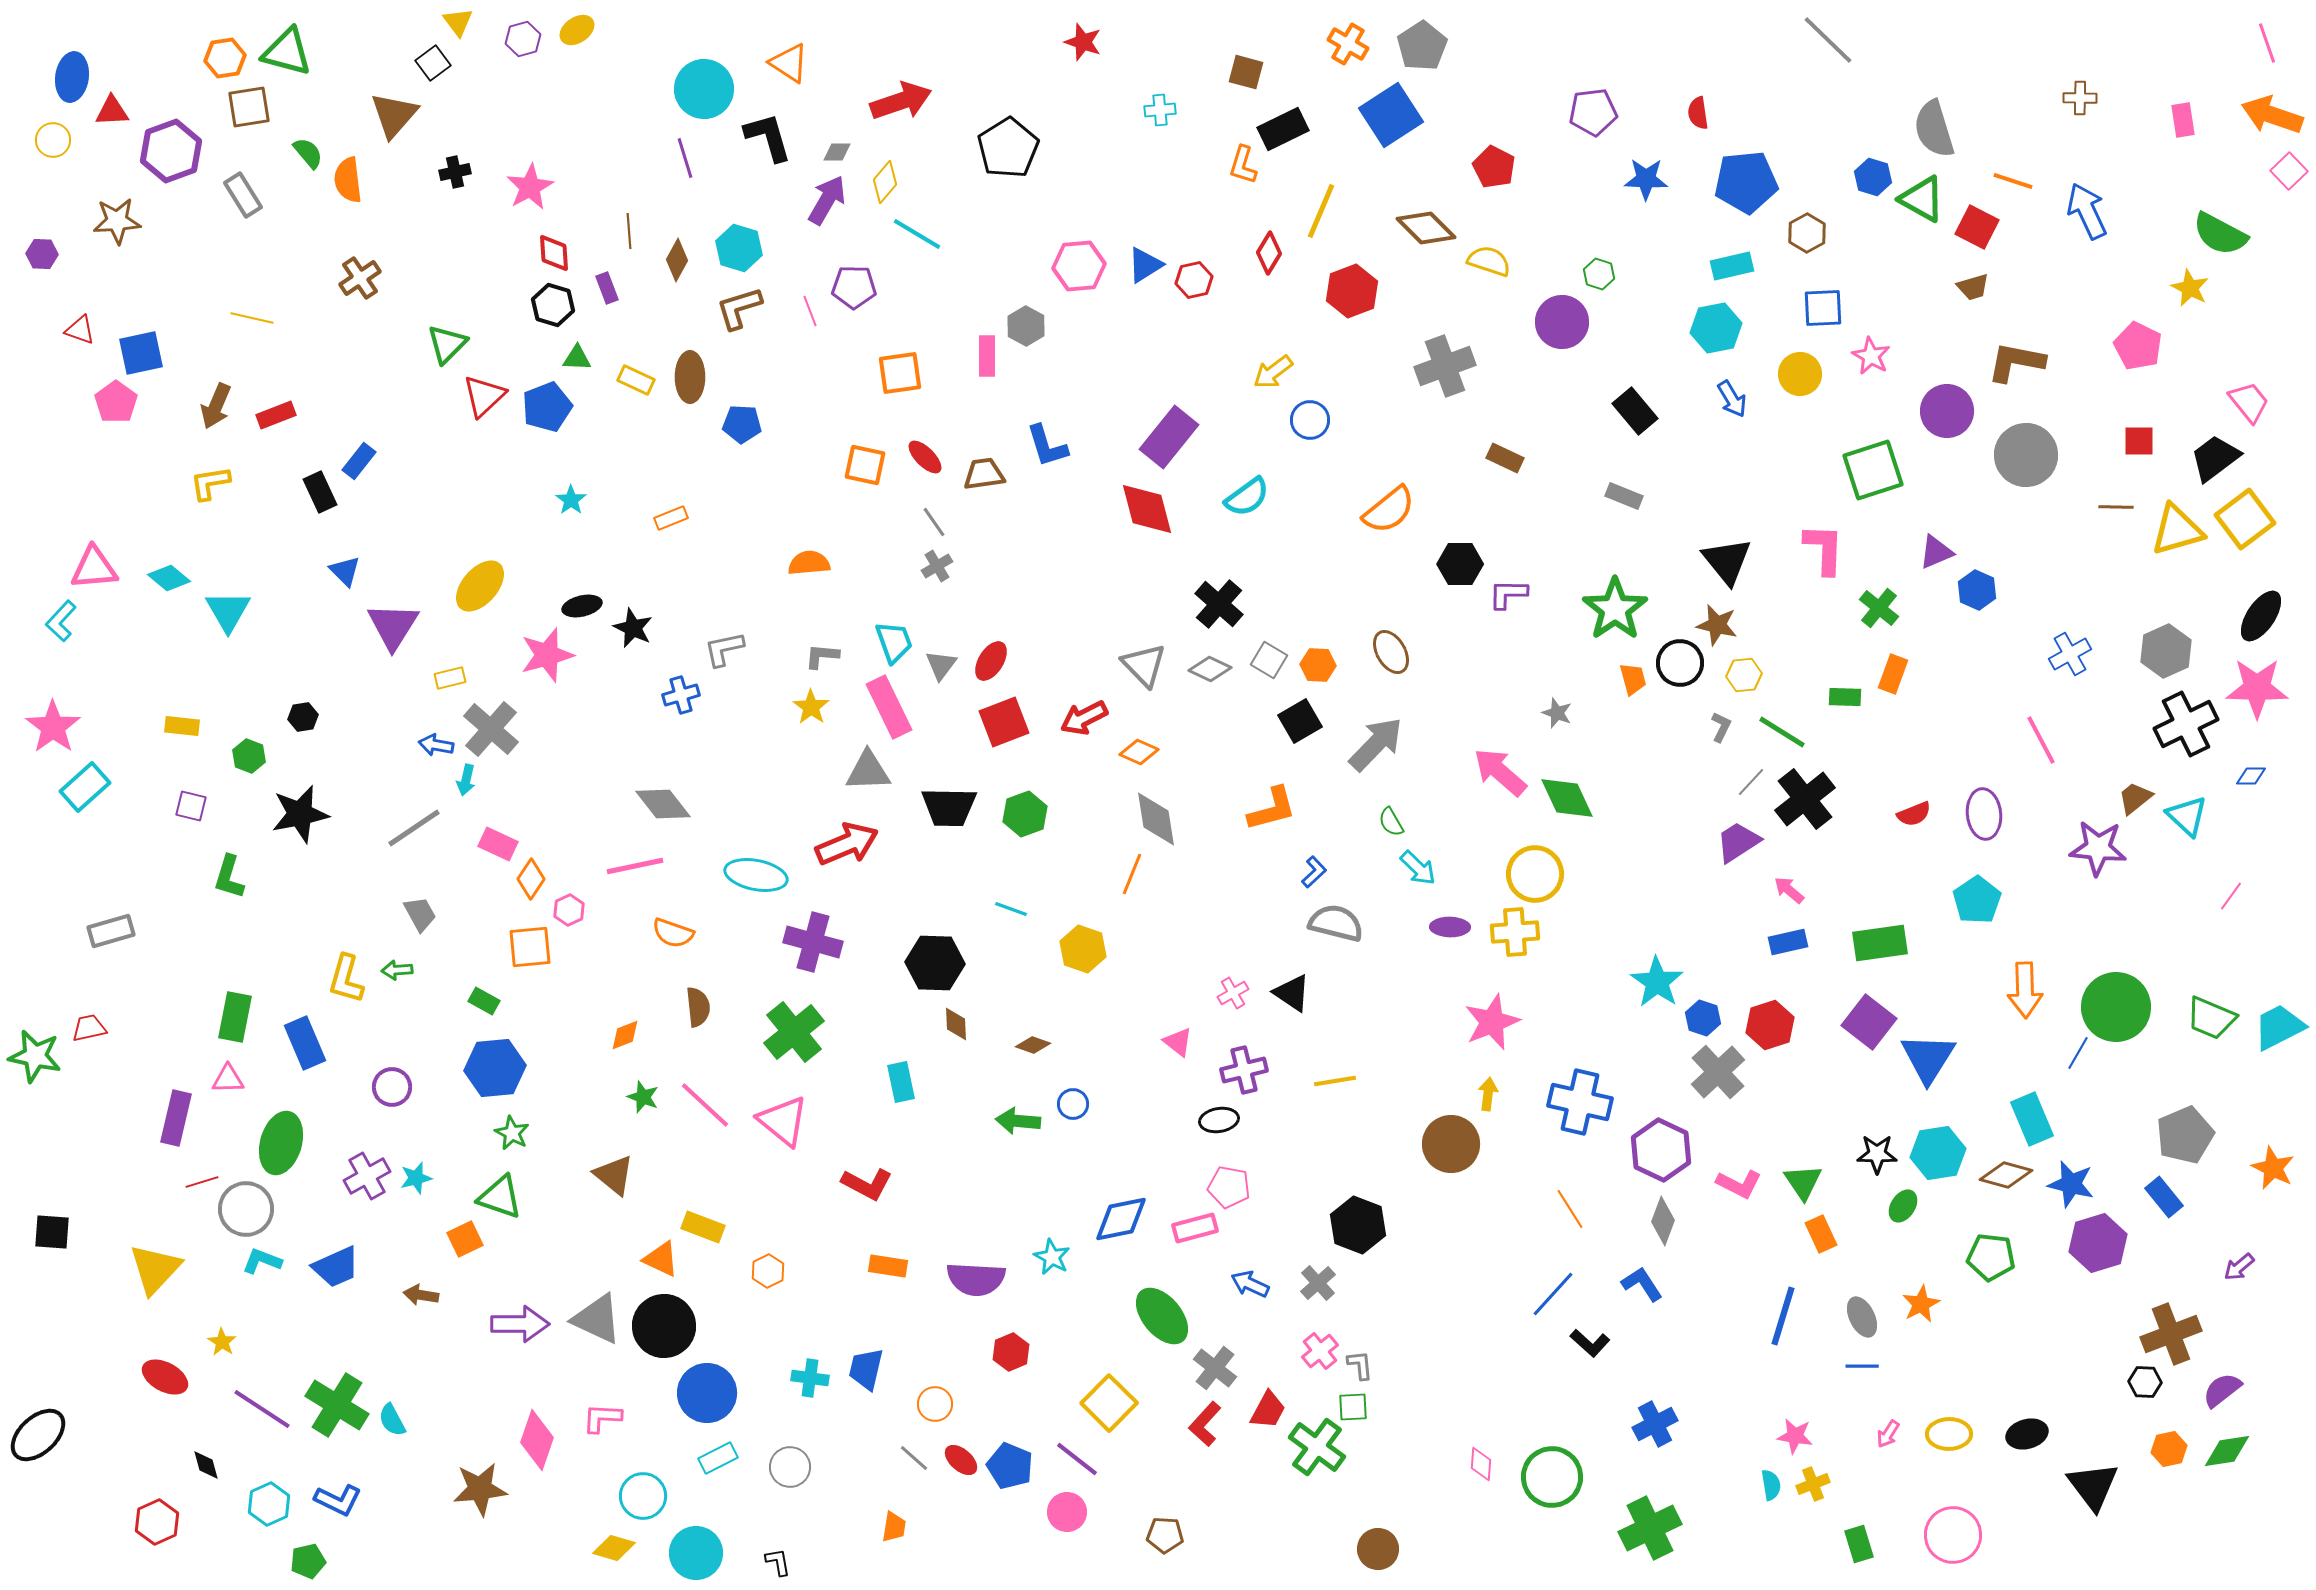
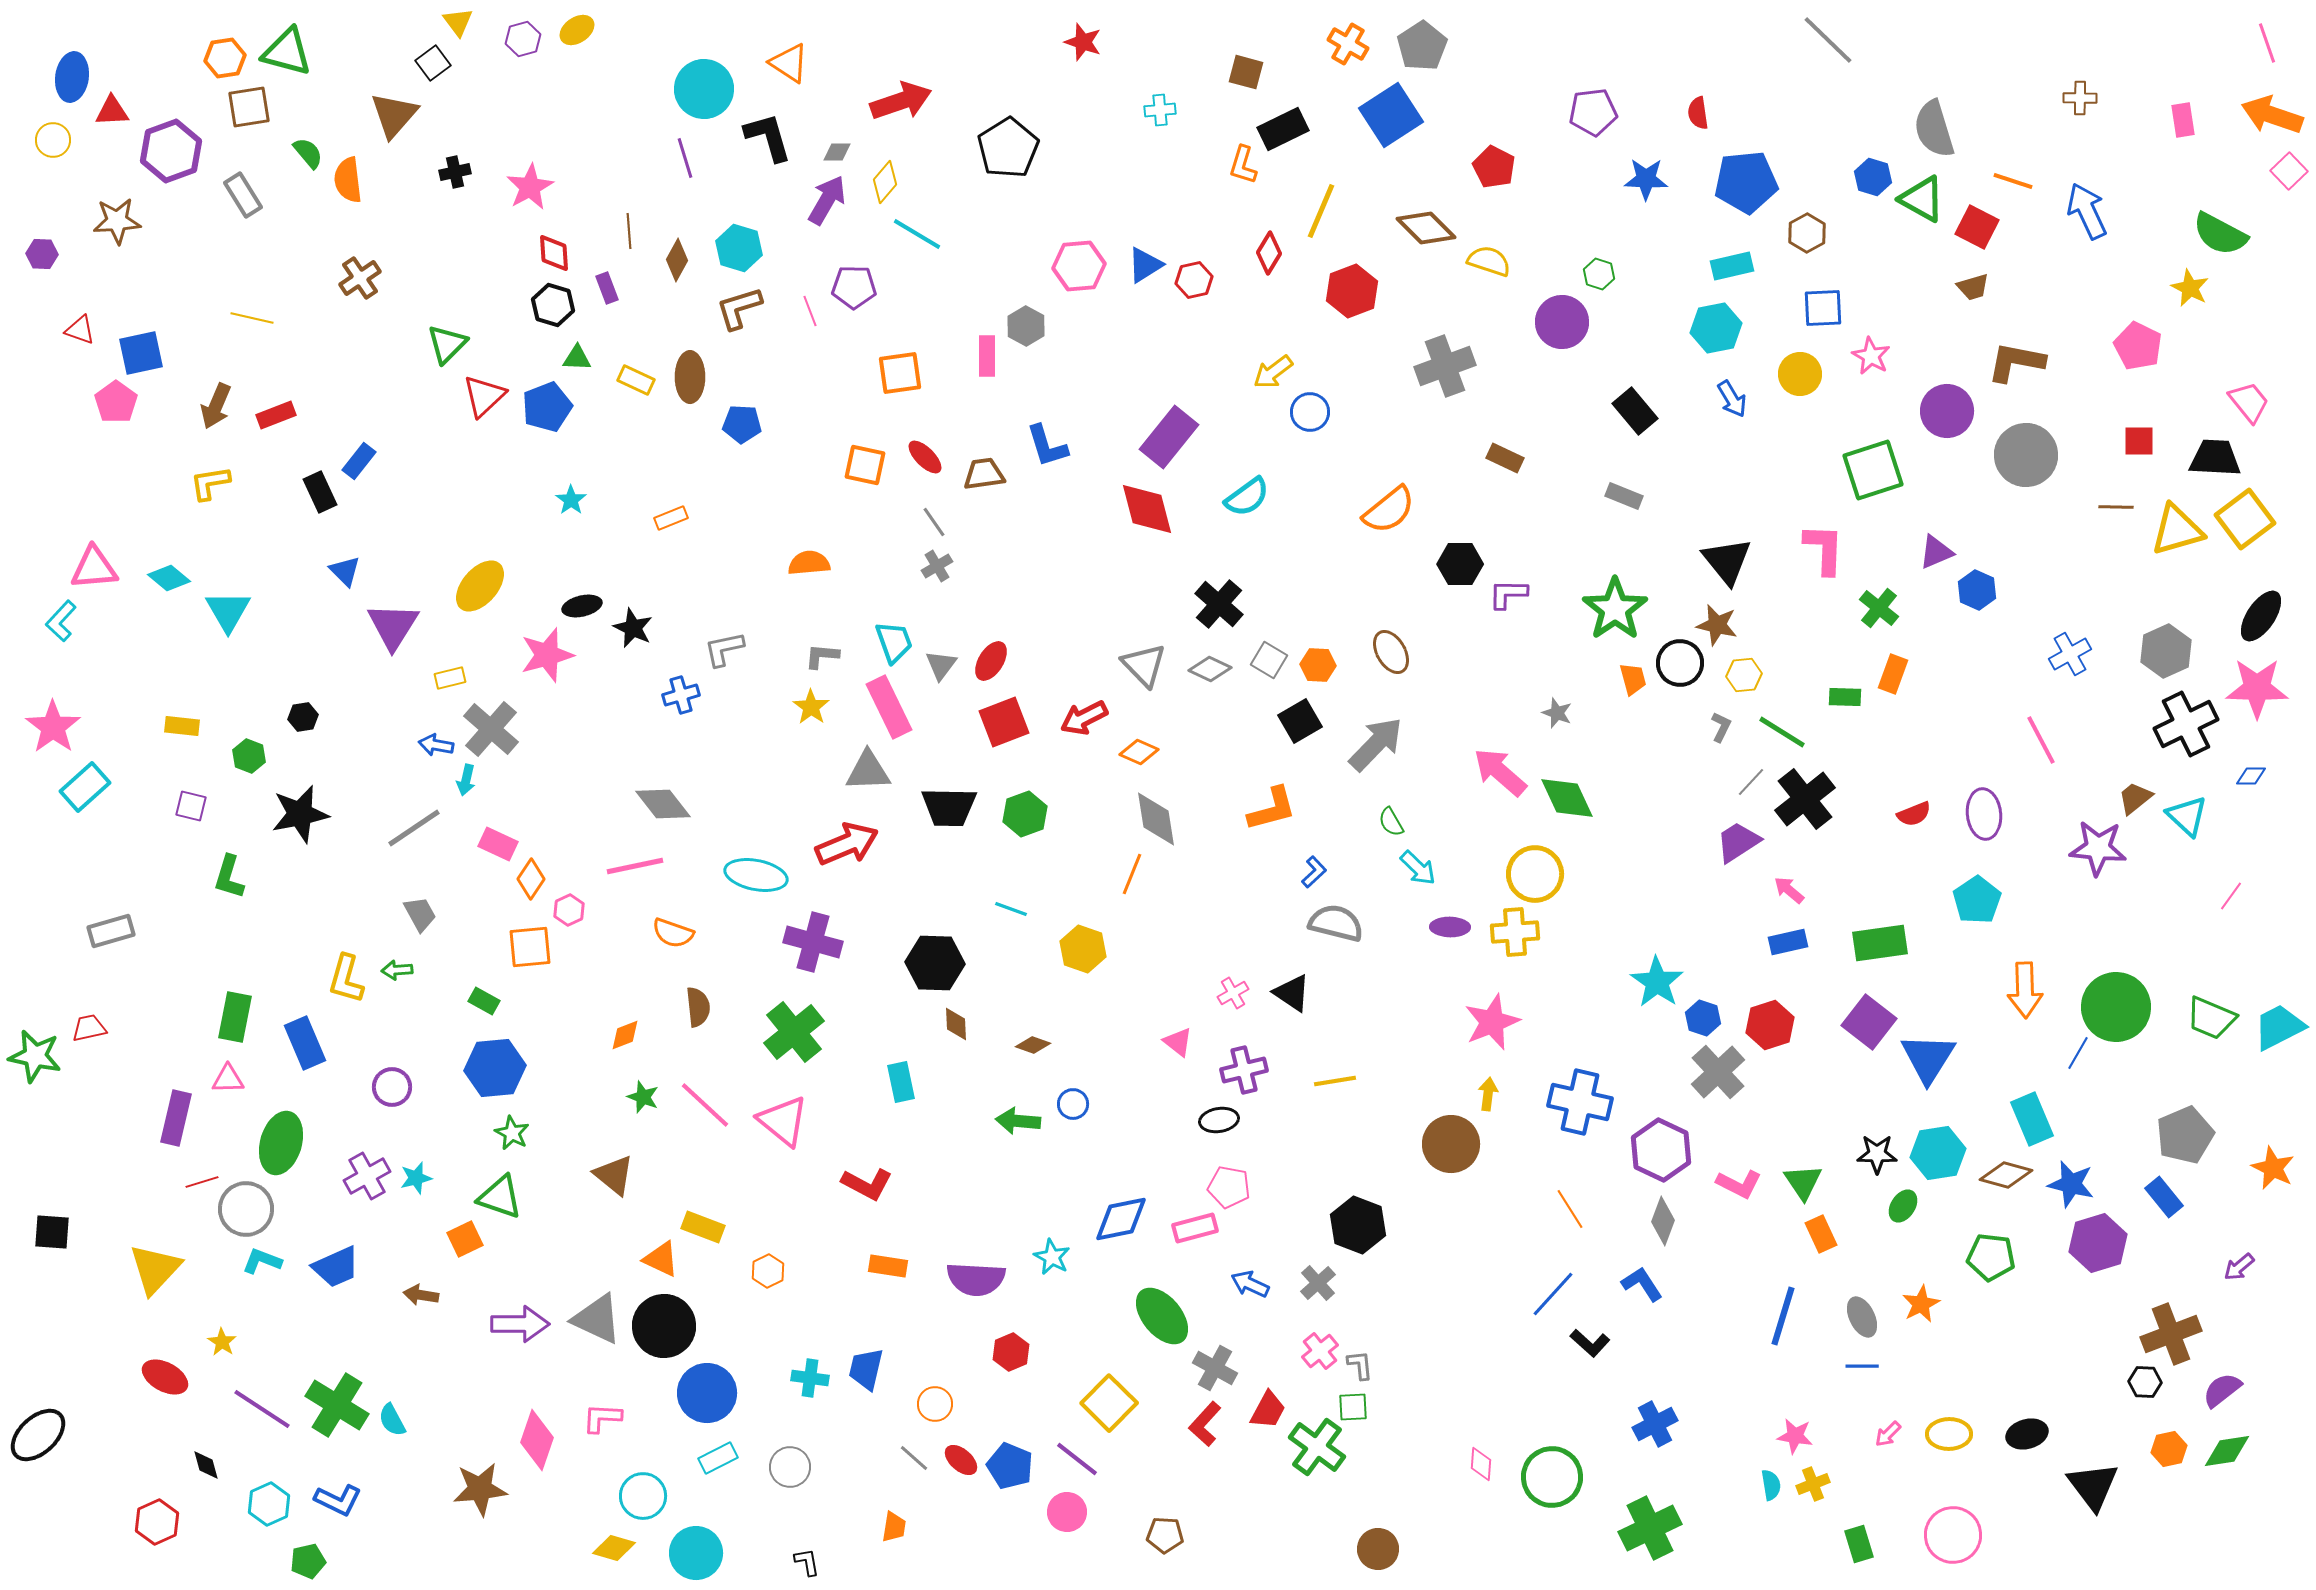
blue circle at (1310, 420): moved 8 px up
black trapezoid at (2215, 458): rotated 40 degrees clockwise
gray cross at (1215, 1368): rotated 9 degrees counterclockwise
pink arrow at (1888, 1434): rotated 12 degrees clockwise
black L-shape at (778, 1562): moved 29 px right
